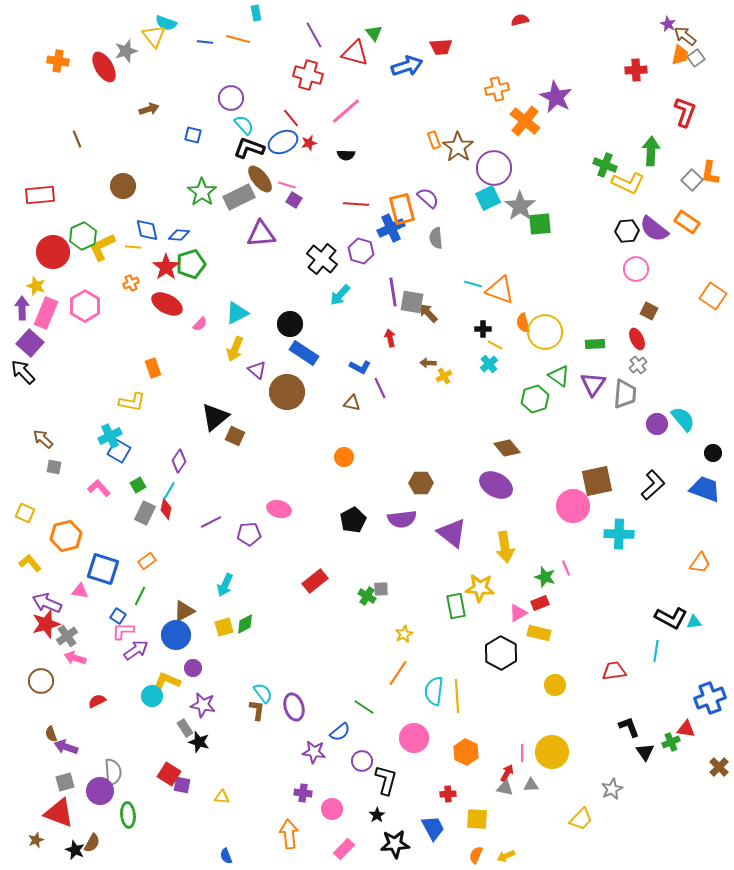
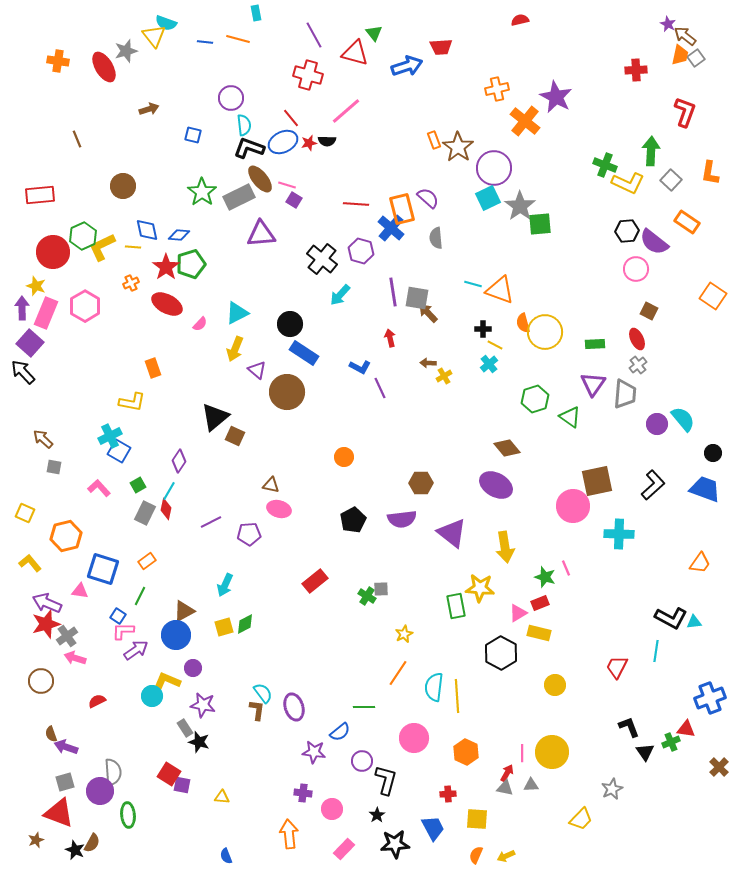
cyan semicircle at (244, 125): rotated 35 degrees clockwise
black semicircle at (346, 155): moved 19 px left, 14 px up
gray square at (692, 180): moved 21 px left
blue cross at (391, 228): rotated 24 degrees counterclockwise
purple semicircle at (654, 229): moved 13 px down
gray square at (412, 302): moved 5 px right, 4 px up
green triangle at (559, 376): moved 11 px right, 41 px down
brown triangle at (352, 403): moved 81 px left, 82 px down
red trapezoid at (614, 671): moved 3 px right, 4 px up; rotated 55 degrees counterclockwise
cyan semicircle at (434, 691): moved 4 px up
green line at (364, 707): rotated 35 degrees counterclockwise
